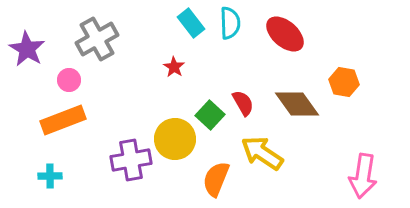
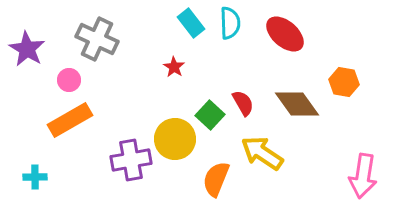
gray cross: rotated 36 degrees counterclockwise
orange rectangle: moved 7 px right; rotated 9 degrees counterclockwise
cyan cross: moved 15 px left, 1 px down
